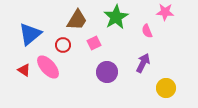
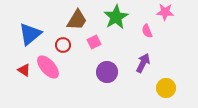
pink square: moved 1 px up
